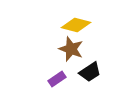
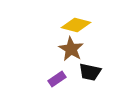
brown star: rotated 10 degrees clockwise
black trapezoid: rotated 45 degrees clockwise
